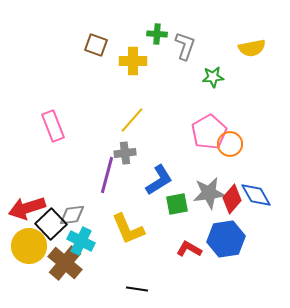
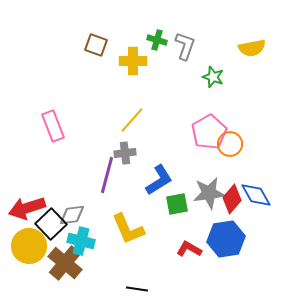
green cross: moved 6 px down; rotated 12 degrees clockwise
green star: rotated 25 degrees clockwise
cyan cross: rotated 12 degrees counterclockwise
